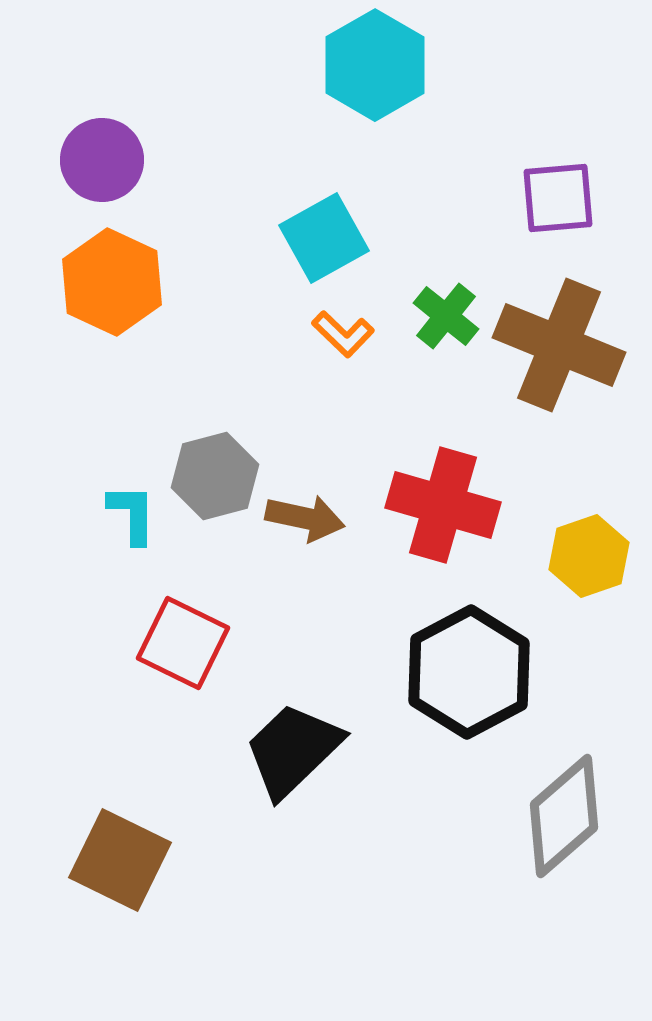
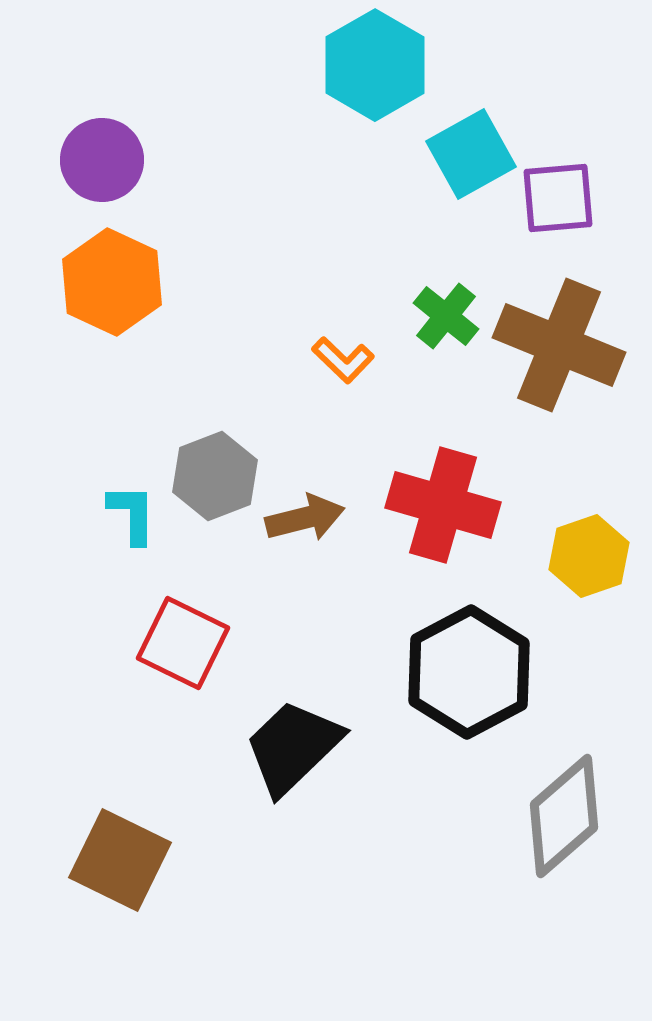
cyan square: moved 147 px right, 84 px up
orange L-shape: moved 26 px down
gray hexagon: rotated 6 degrees counterclockwise
brown arrow: rotated 26 degrees counterclockwise
black trapezoid: moved 3 px up
